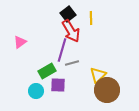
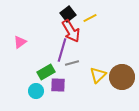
yellow line: moved 1 px left; rotated 64 degrees clockwise
green rectangle: moved 1 px left, 1 px down
brown circle: moved 15 px right, 13 px up
